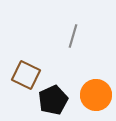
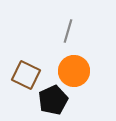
gray line: moved 5 px left, 5 px up
orange circle: moved 22 px left, 24 px up
